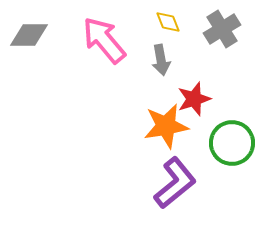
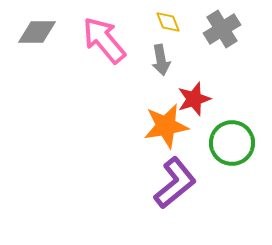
gray diamond: moved 8 px right, 3 px up
